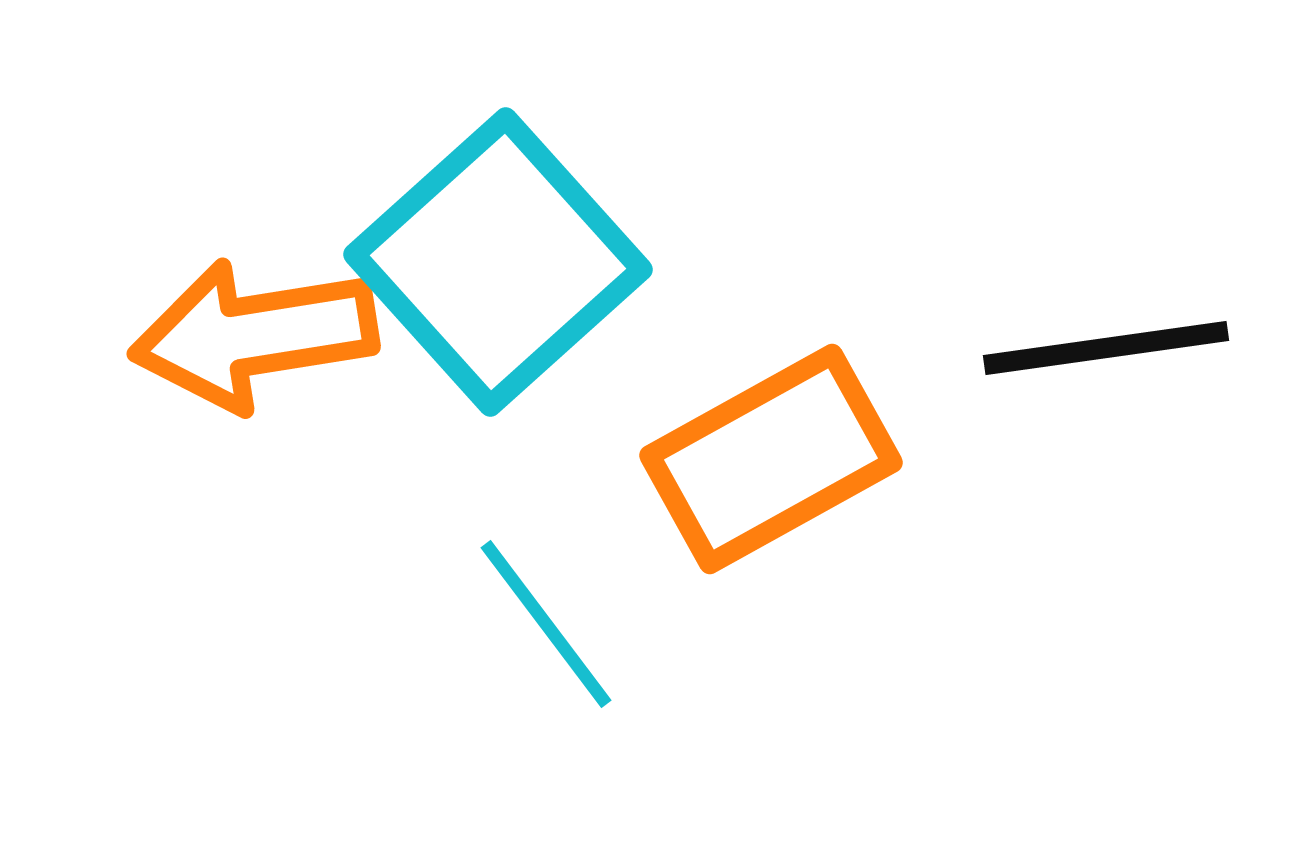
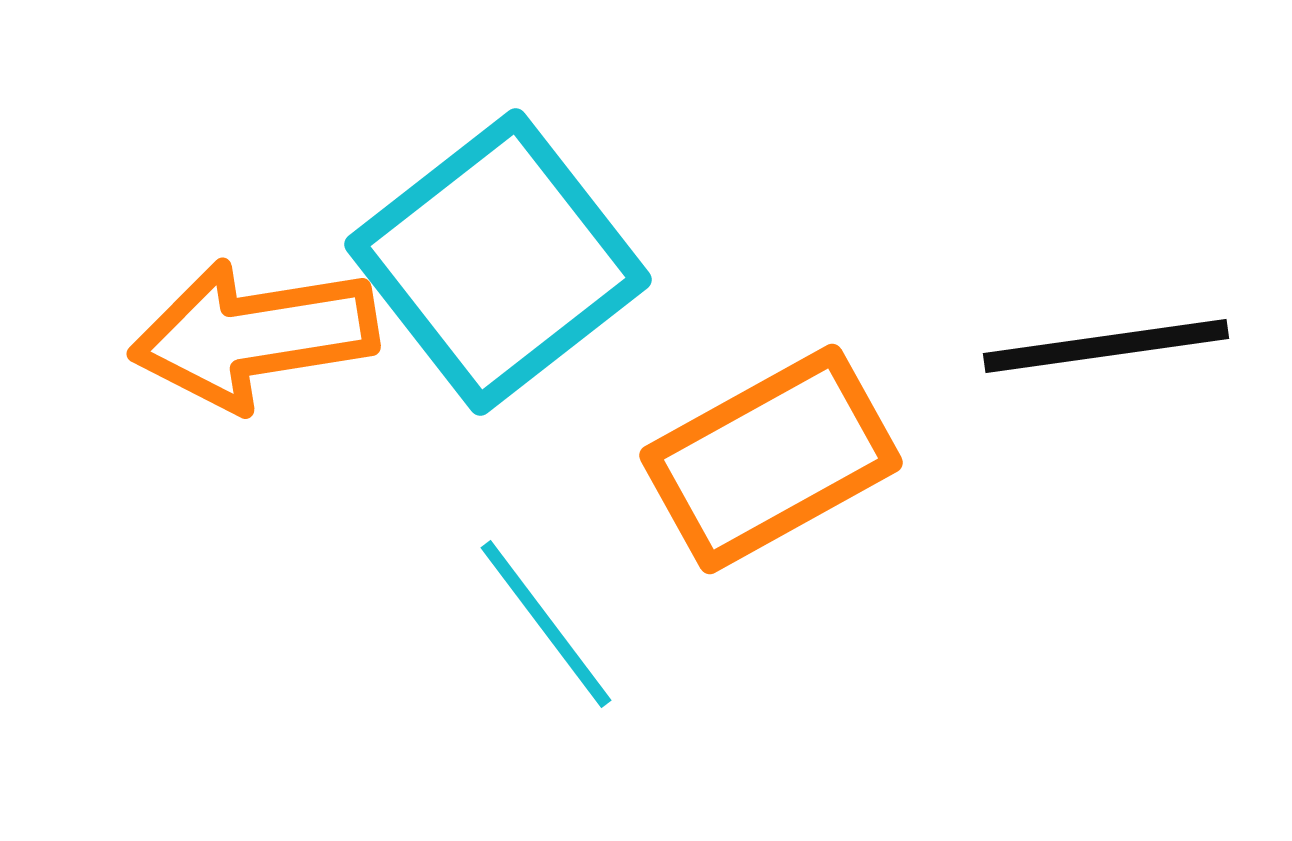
cyan square: rotated 4 degrees clockwise
black line: moved 2 px up
